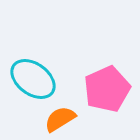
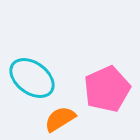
cyan ellipse: moved 1 px left, 1 px up
